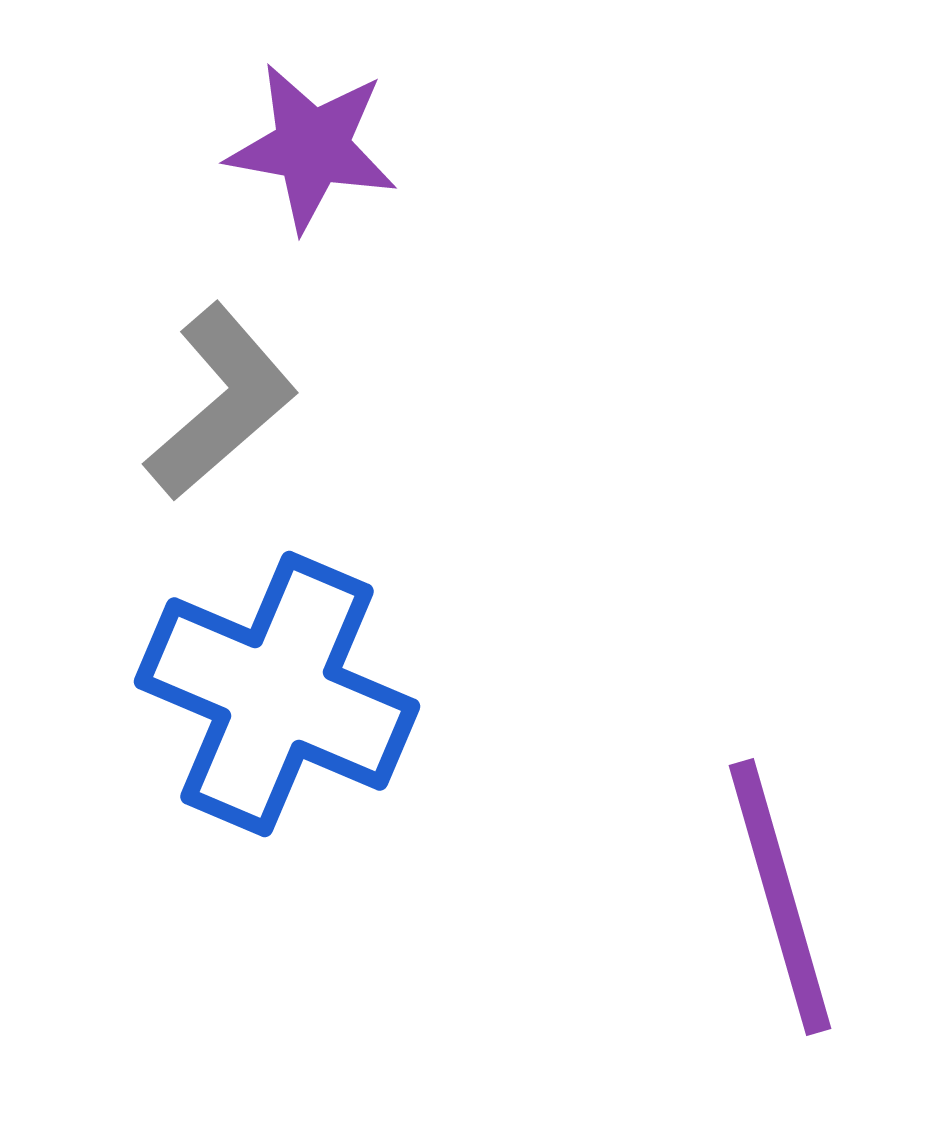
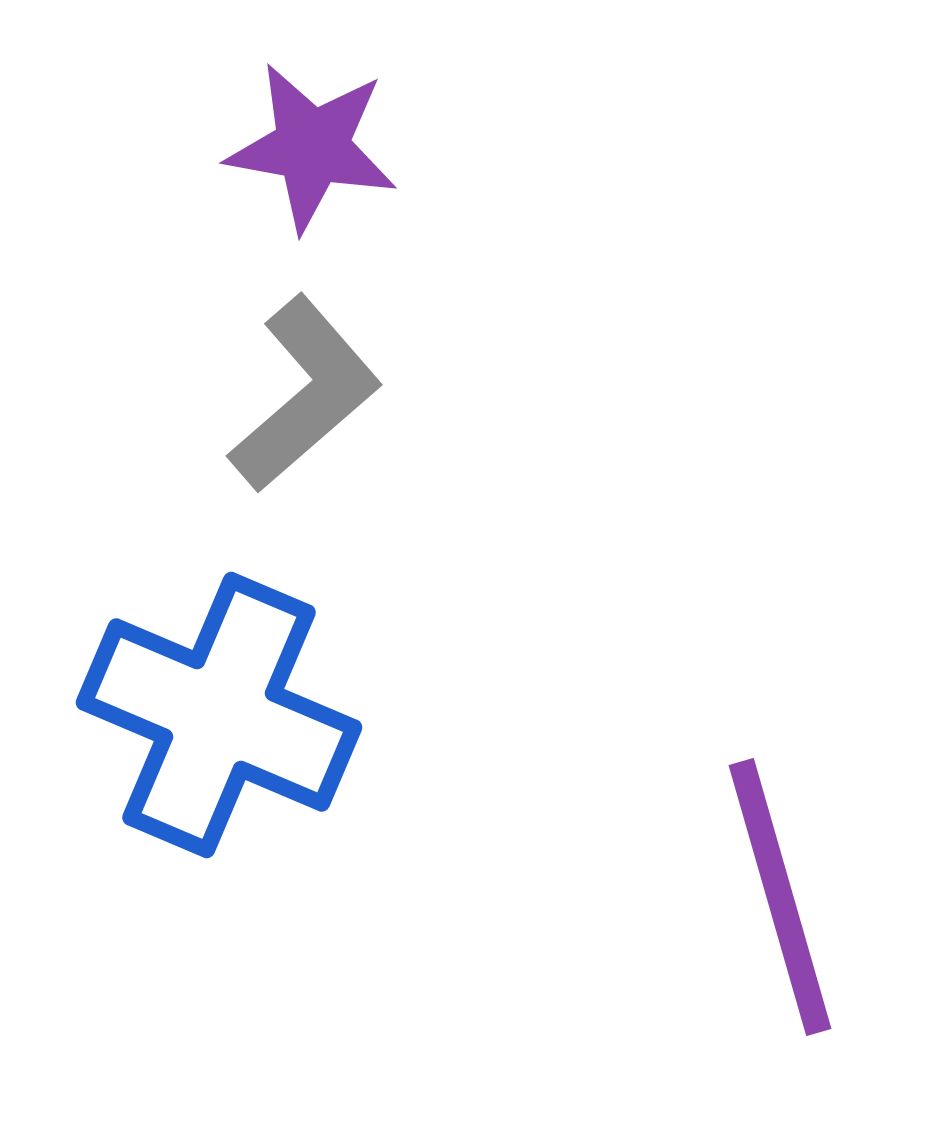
gray L-shape: moved 84 px right, 8 px up
blue cross: moved 58 px left, 21 px down
